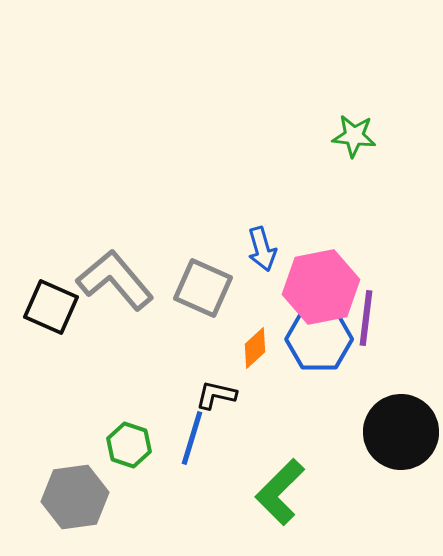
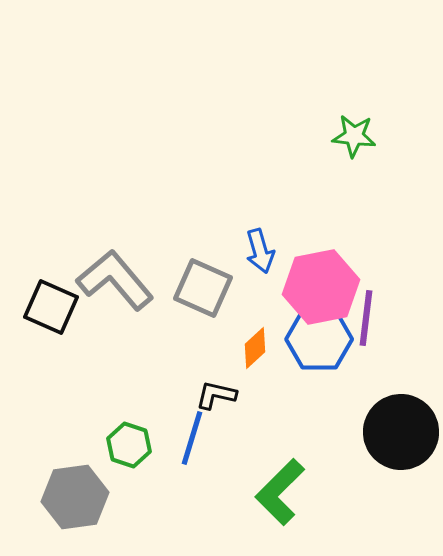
blue arrow: moved 2 px left, 2 px down
